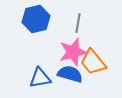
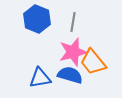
blue hexagon: moved 1 px right; rotated 24 degrees counterclockwise
gray line: moved 5 px left, 1 px up
blue semicircle: moved 1 px down
